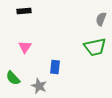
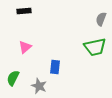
pink triangle: rotated 16 degrees clockwise
green semicircle: rotated 70 degrees clockwise
